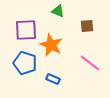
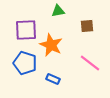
green triangle: rotated 32 degrees counterclockwise
